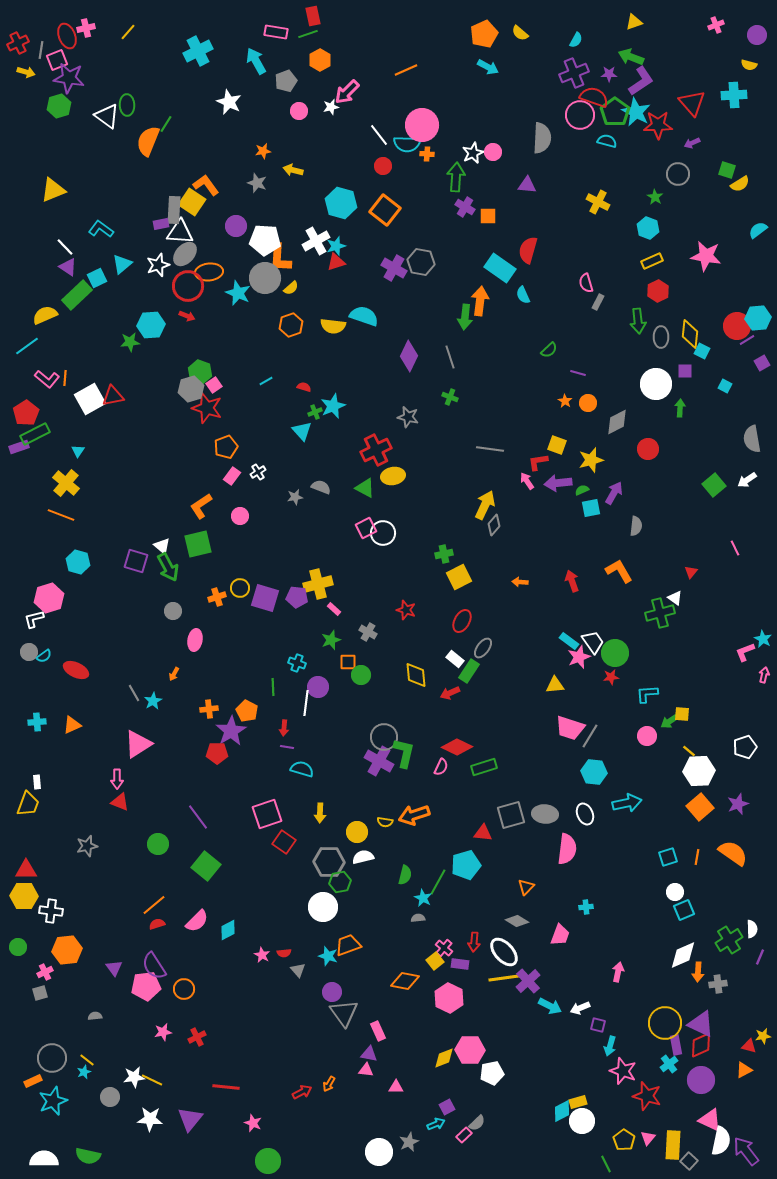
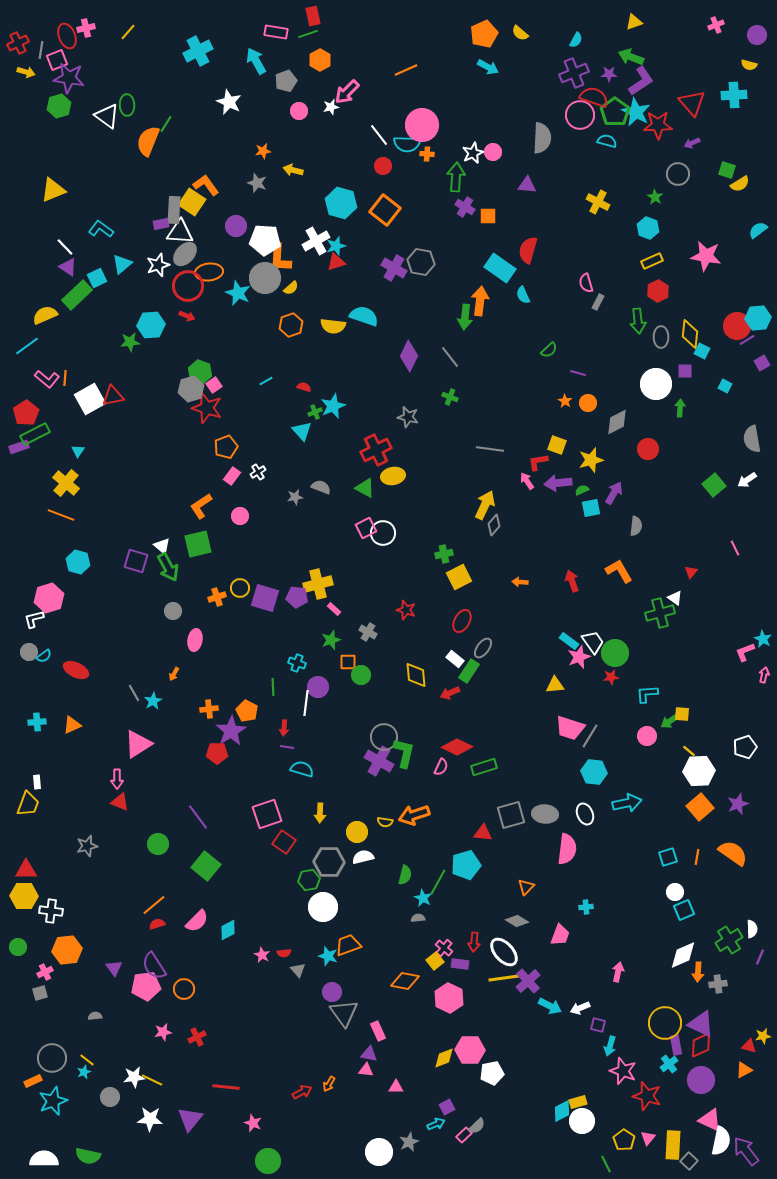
gray line at (450, 357): rotated 20 degrees counterclockwise
green hexagon at (340, 882): moved 31 px left, 2 px up
gray semicircle at (477, 1123): moved 3 px down
